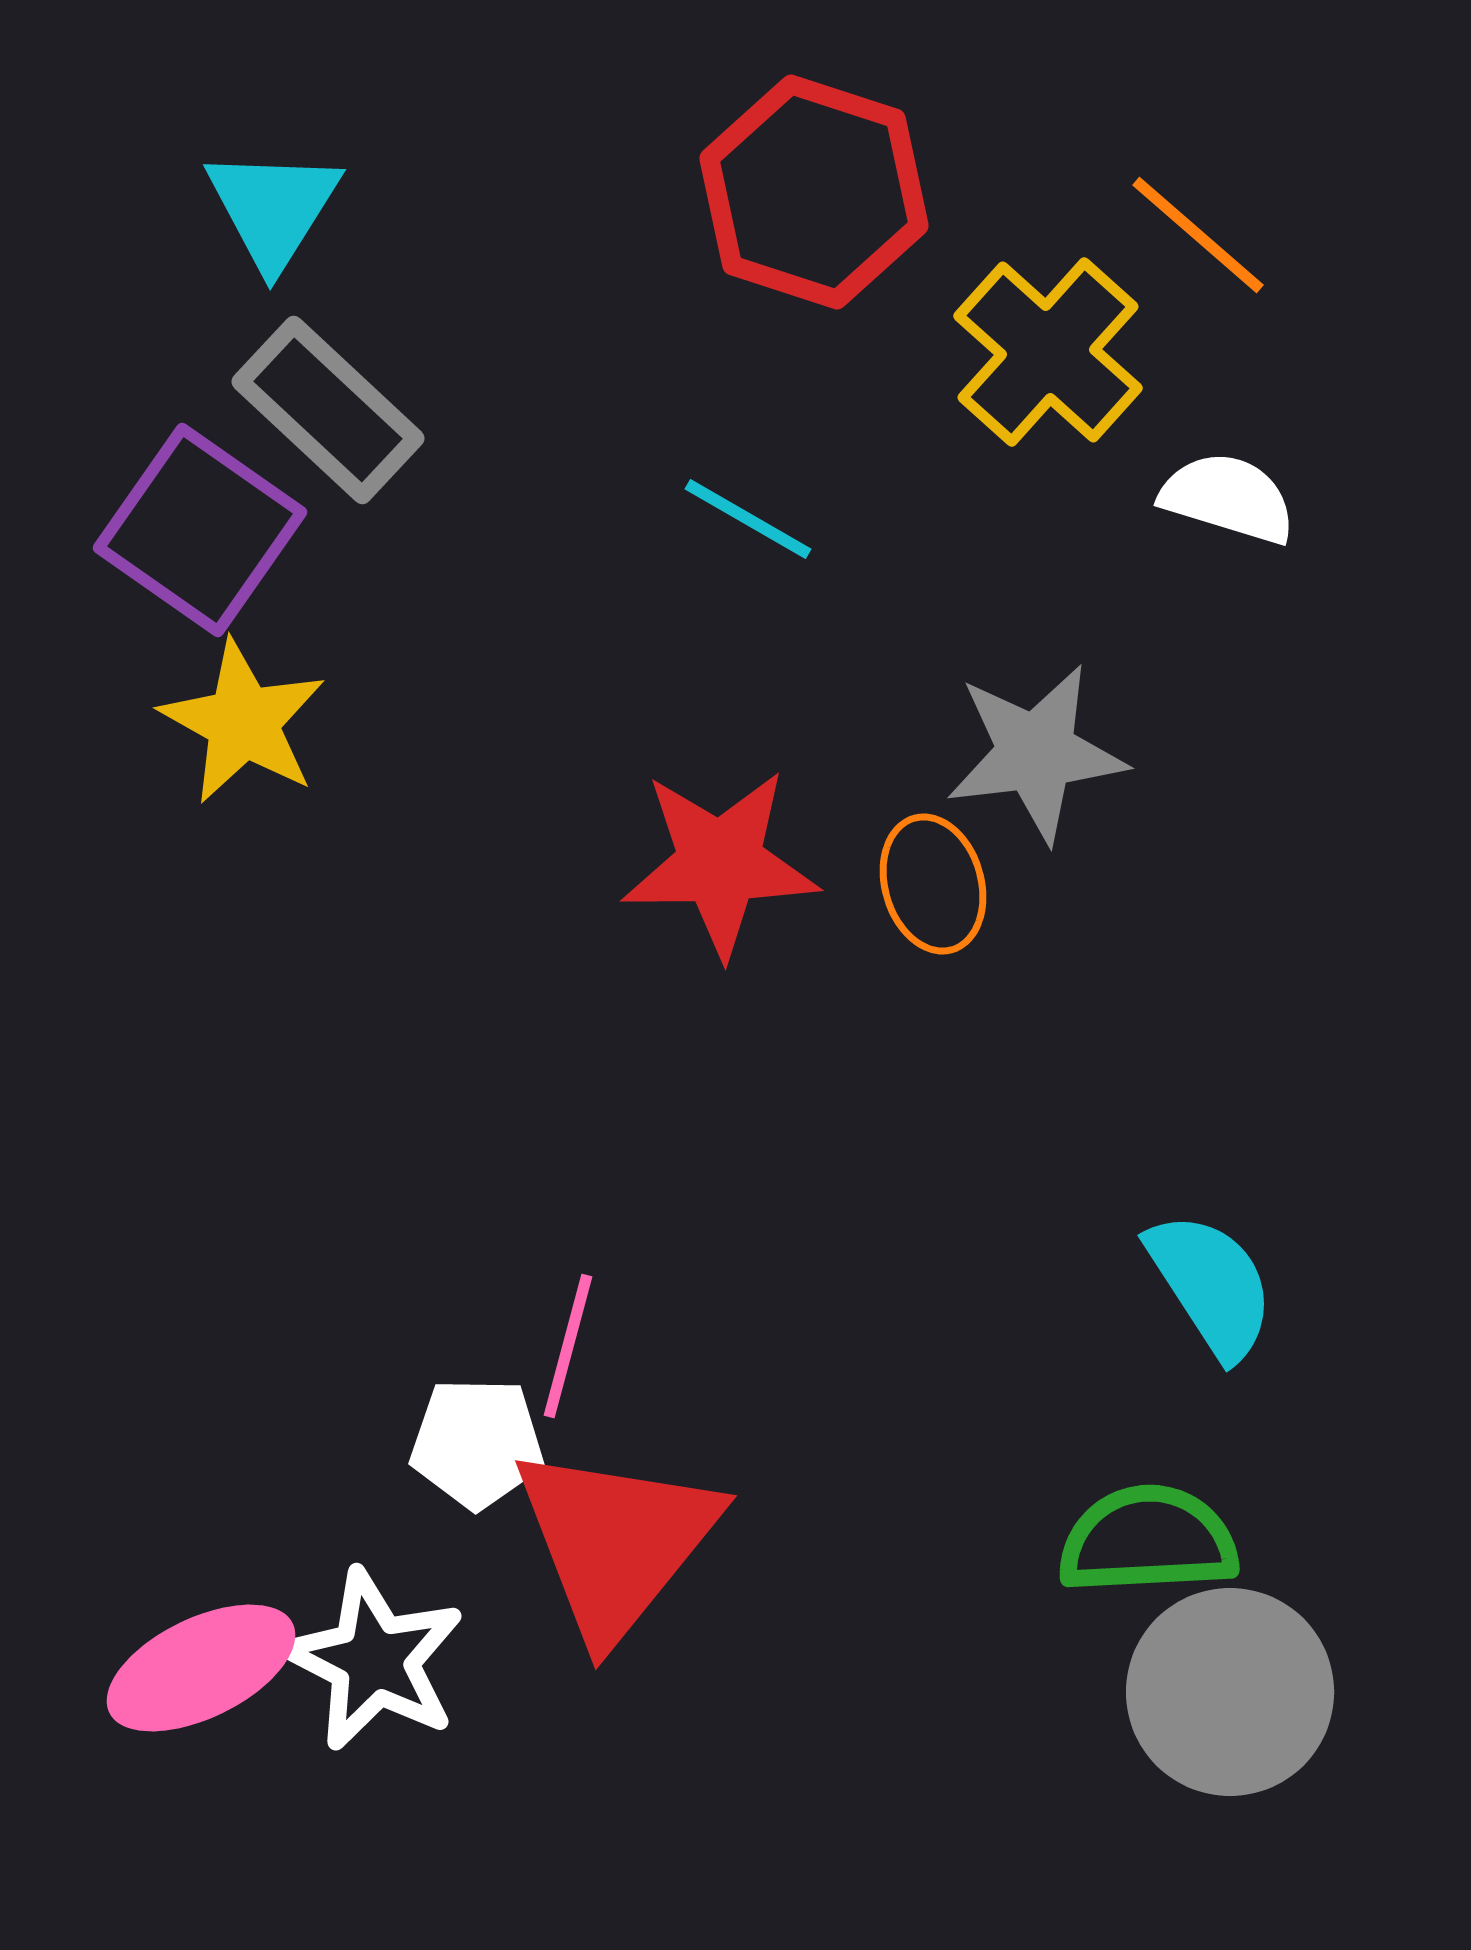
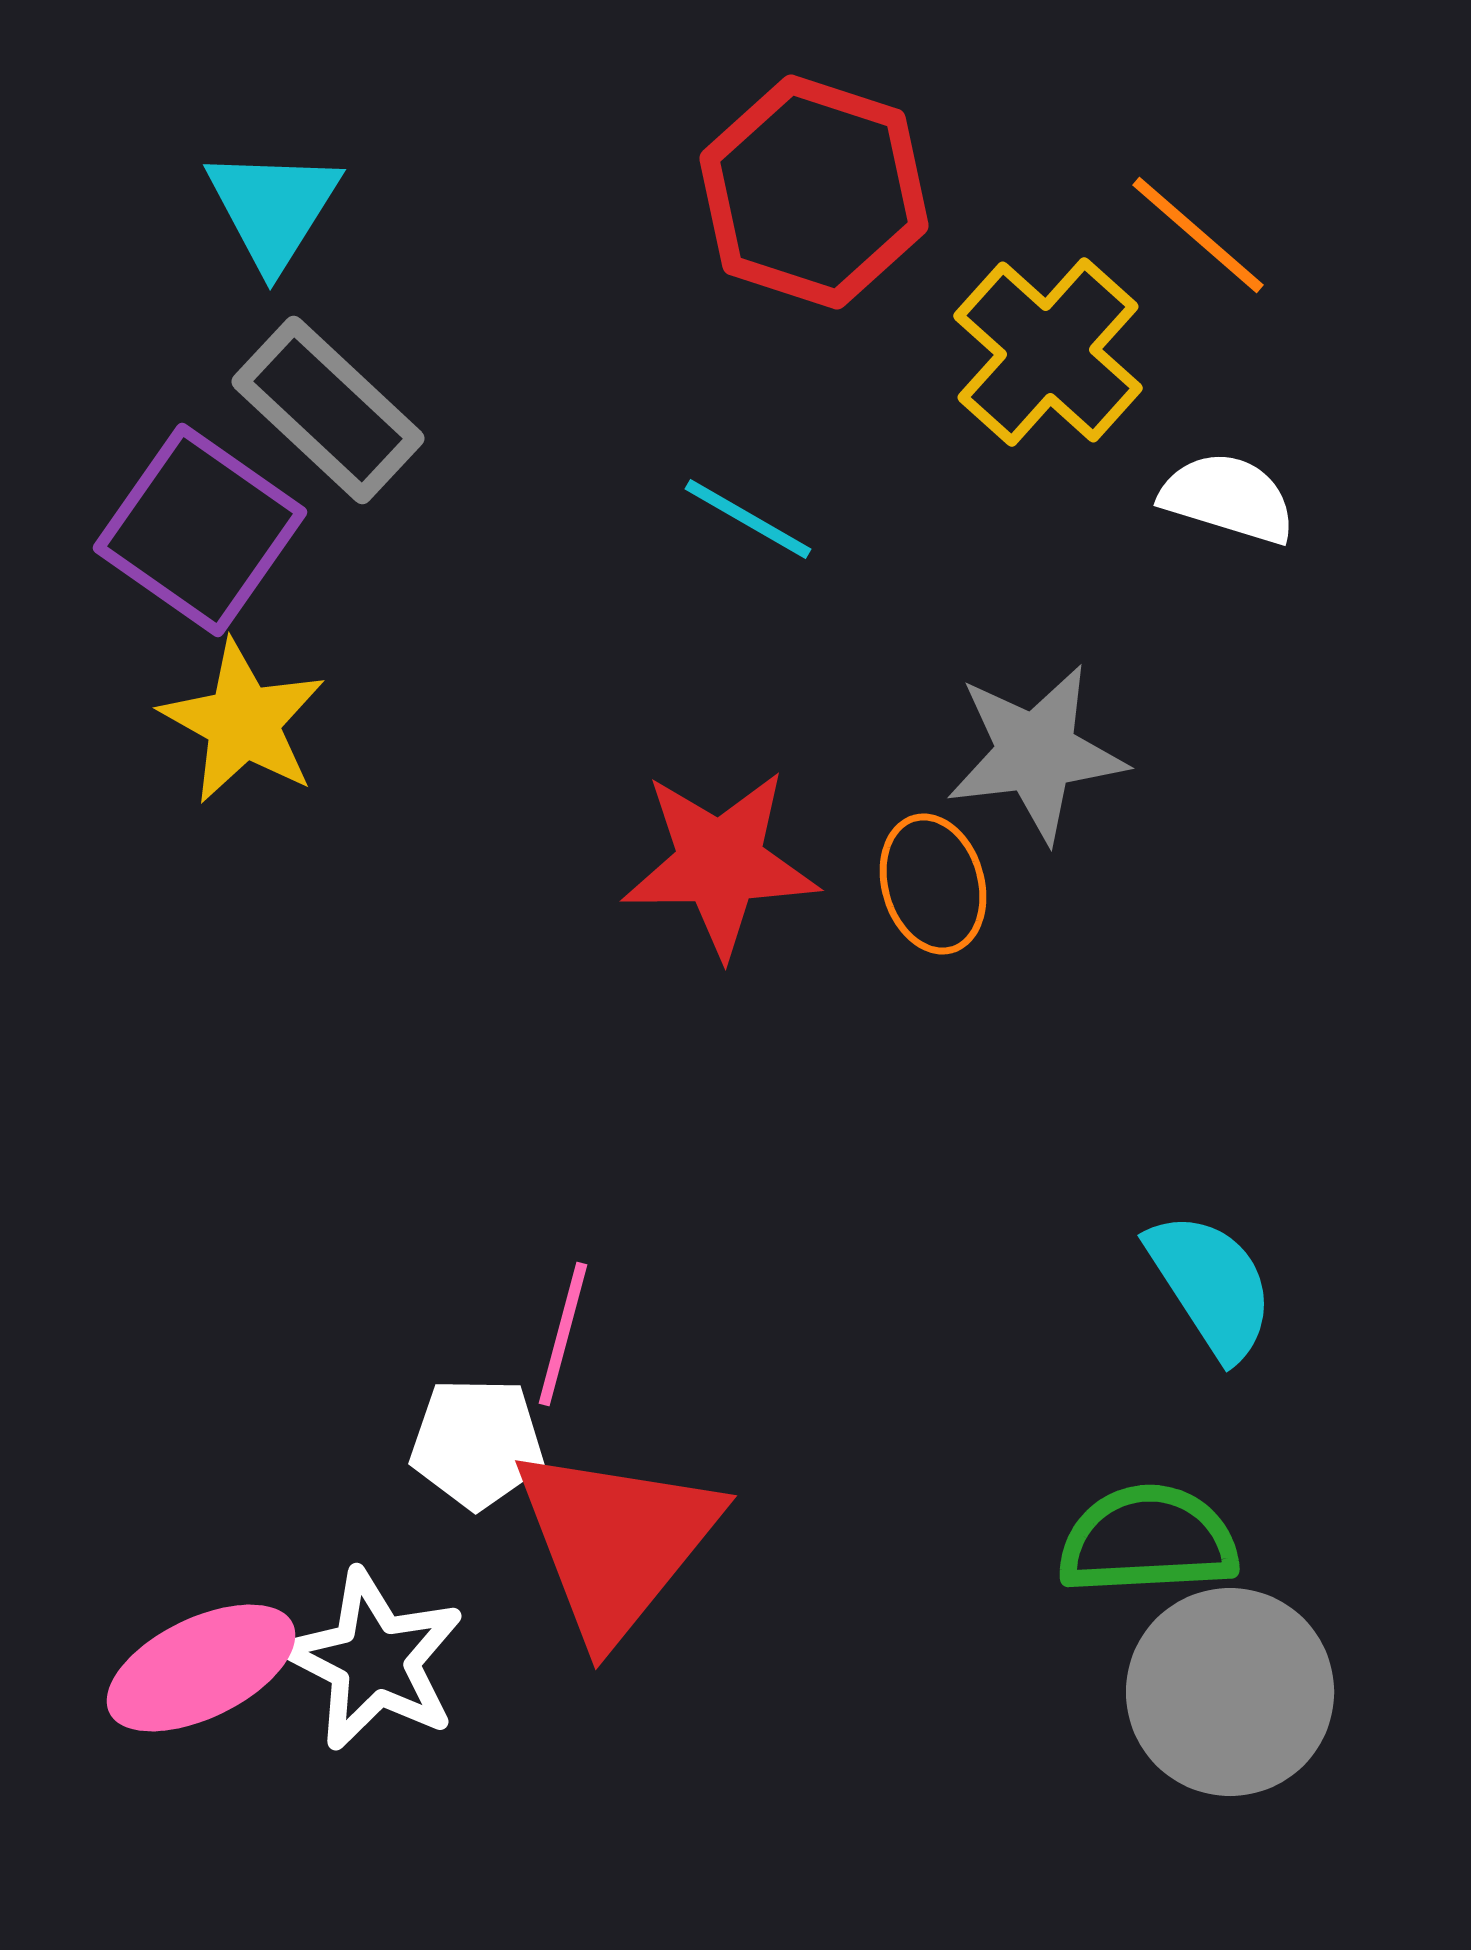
pink line: moved 5 px left, 12 px up
